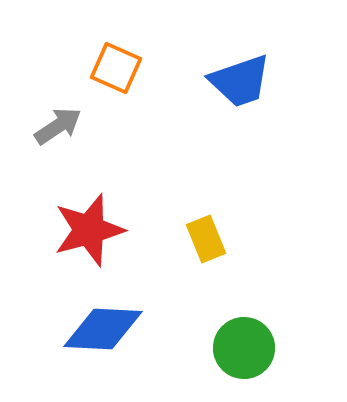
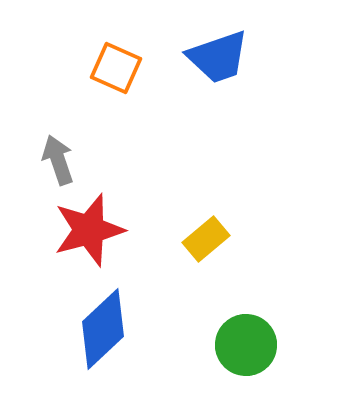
blue trapezoid: moved 22 px left, 24 px up
gray arrow: moved 34 px down; rotated 75 degrees counterclockwise
yellow rectangle: rotated 72 degrees clockwise
blue diamond: rotated 46 degrees counterclockwise
green circle: moved 2 px right, 3 px up
